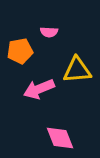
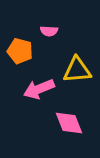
pink semicircle: moved 1 px up
orange pentagon: rotated 25 degrees clockwise
pink diamond: moved 9 px right, 15 px up
